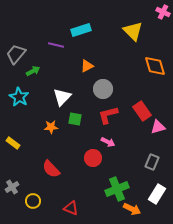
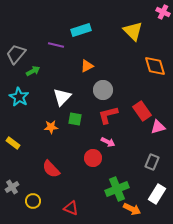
gray circle: moved 1 px down
